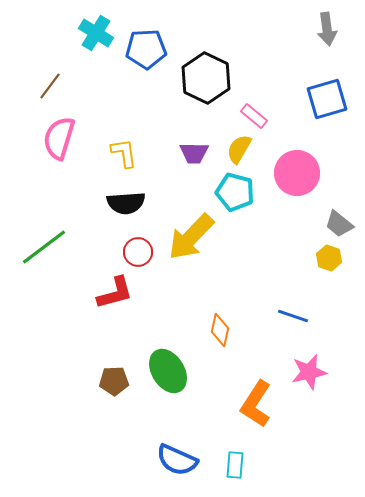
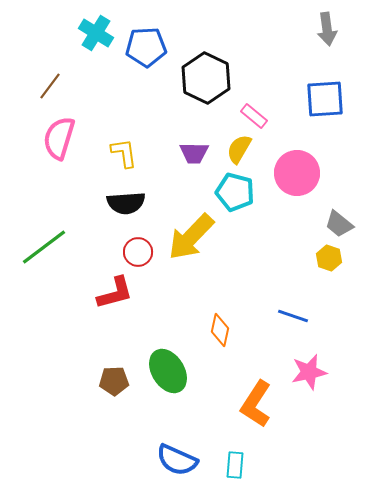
blue pentagon: moved 2 px up
blue square: moved 2 px left; rotated 12 degrees clockwise
